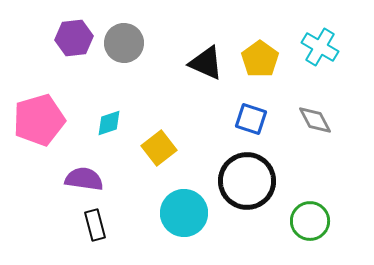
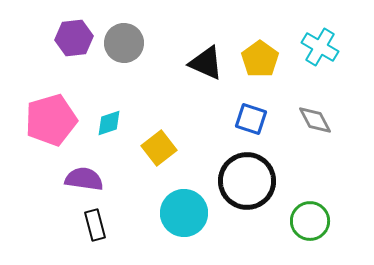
pink pentagon: moved 12 px right
